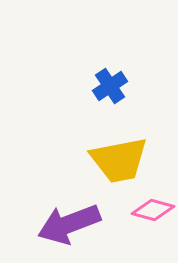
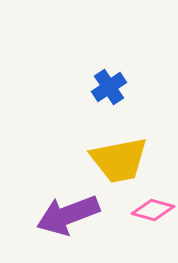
blue cross: moved 1 px left, 1 px down
purple arrow: moved 1 px left, 9 px up
